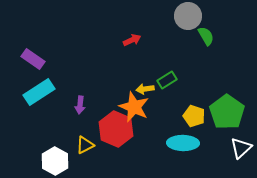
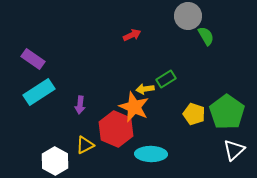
red arrow: moved 5 px up
green rectangle: moved 1 px left, 1 px up
yellow pentagon: moved 2 px up
cyan ellipse: moved 32 px left, 11 px down
white triangle: moved 7 px left, 2 px down
